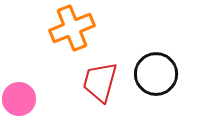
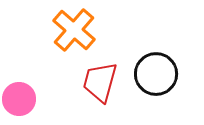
orange cross: moved 2 px right, 2 px down; rotated 27 degrees counterclockwise
